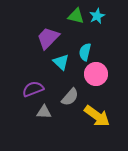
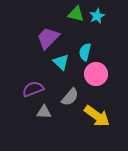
green triangle: moved 2 px up
